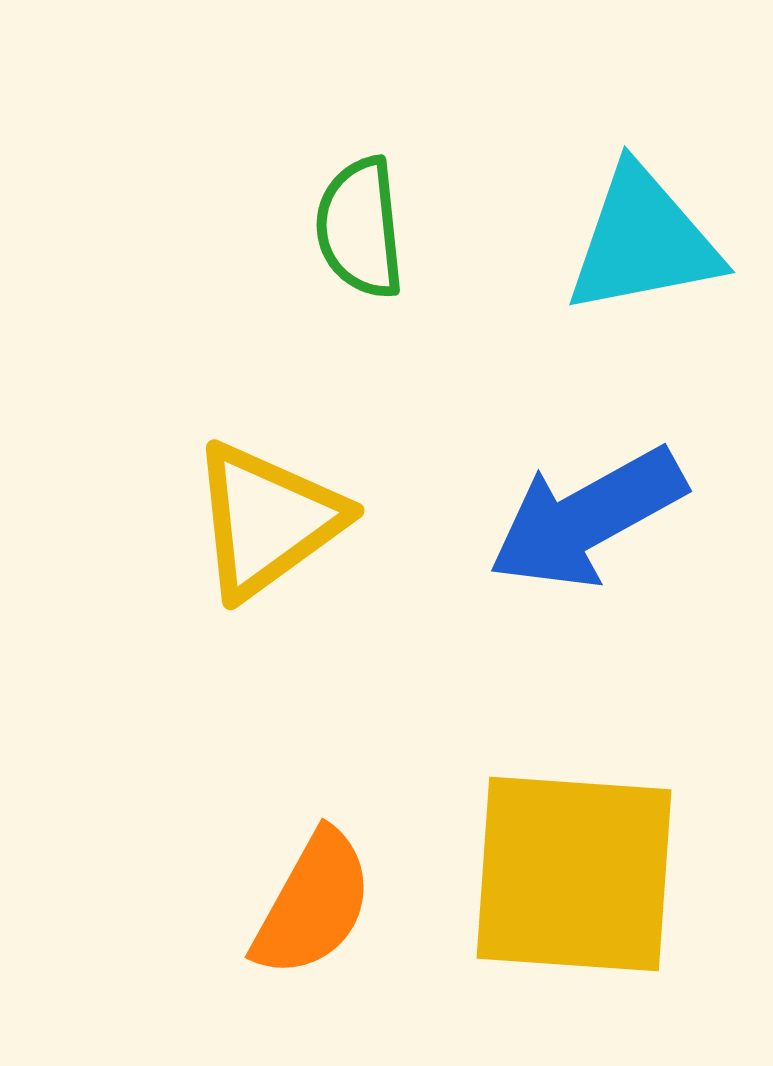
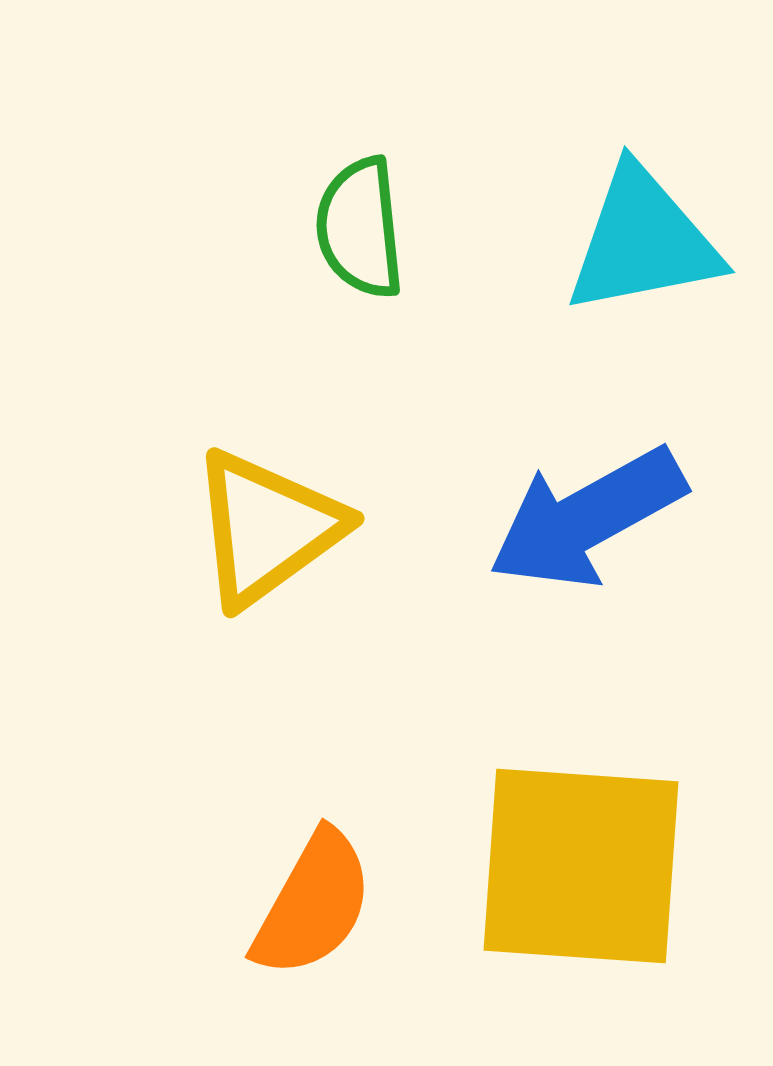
yellow triangle: moved 8 px down
yellow square: moved 7 px right, 8 px up
